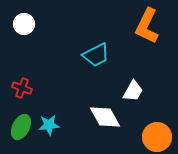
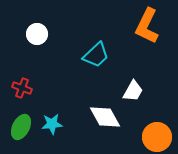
white circle: moved 13 px right, 10 px down
cyan trapezoid: rotated 16 degrees counterclockwise
cyan star: moved 3 px right, 1 px up
